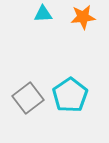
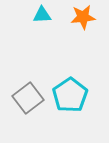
cyan triangle: moved 1 px left, 1 px down
